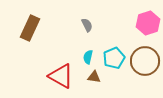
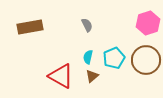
brown rectangle: moved 1 px up; rotated 55 degrees clockwise
brown circle: moved 1 px right, 1 px up
brown triangle: moved 2 px left, 1 px up; rotated 48 degrees counterclockwise
